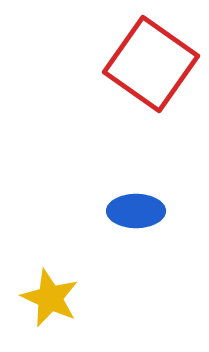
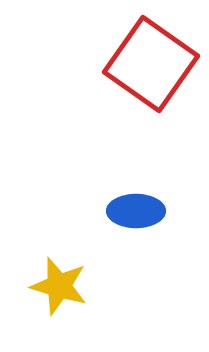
yellow star: moved 9 px right, 12 px up; rotated 8 degrees counterclockwise
